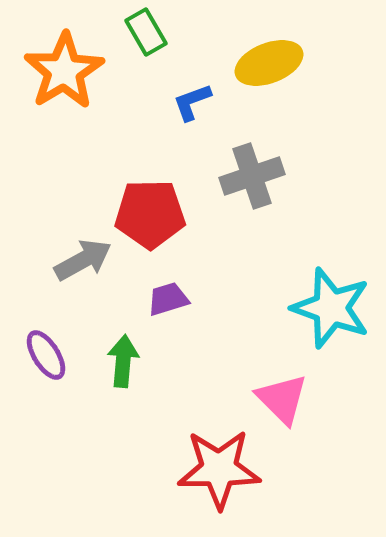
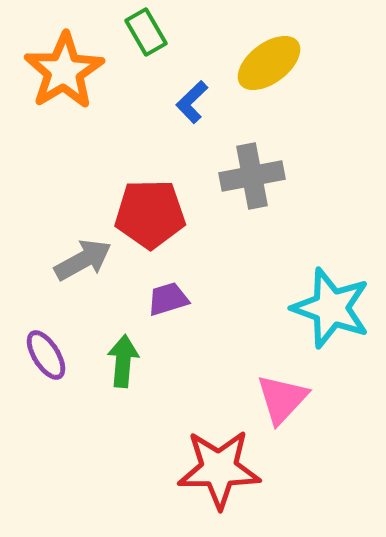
yellow ellipse: rotated 16 degrees counterclockwise
blue L-shape: rotated 24 degrees counterclockwise
gray cross: rotated 8 degrees clockwise
pink triangle: rotated 28 degrees clockwise
